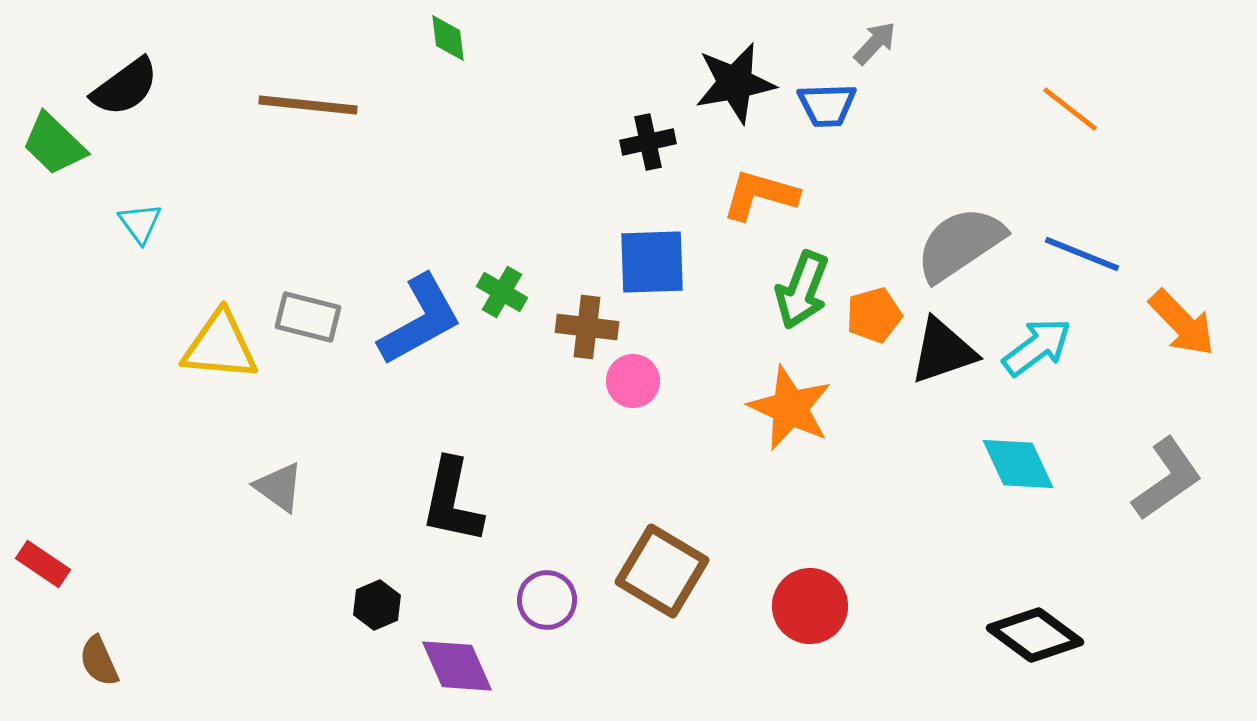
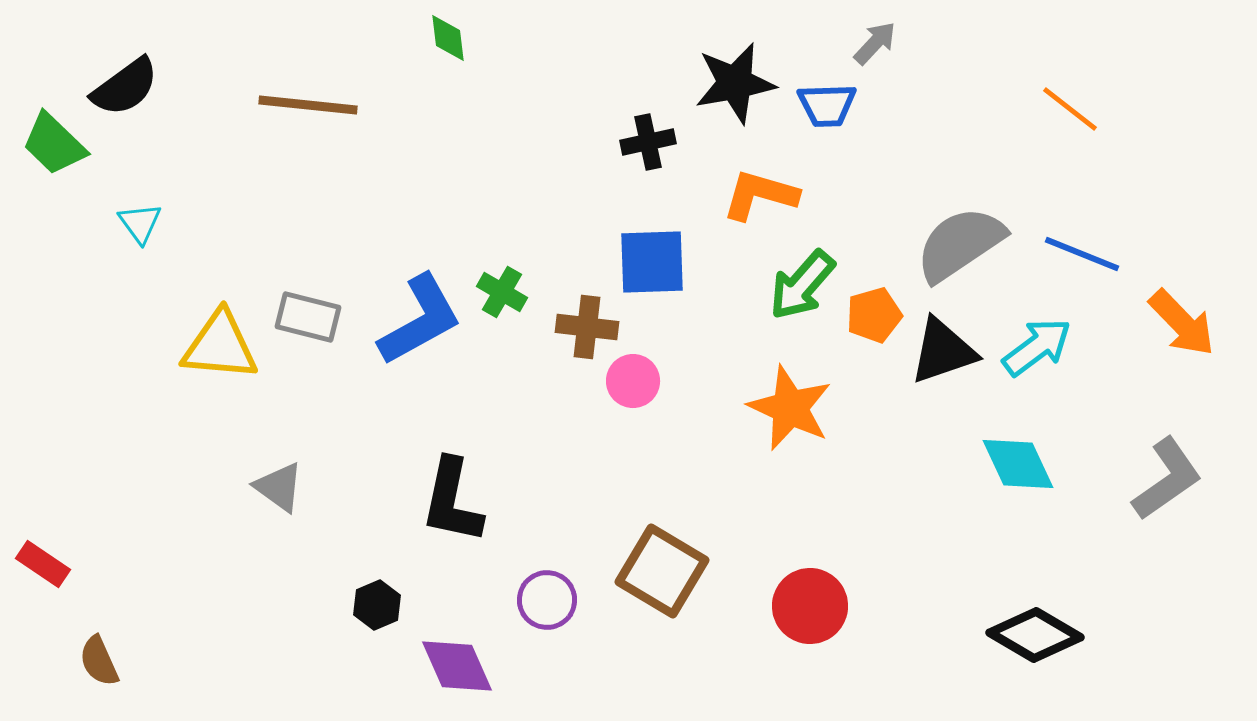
green arrow: moved 5 px up; rotated 20 degrees clockwise
black diamond: rotated 6 degrees counterclockwise
